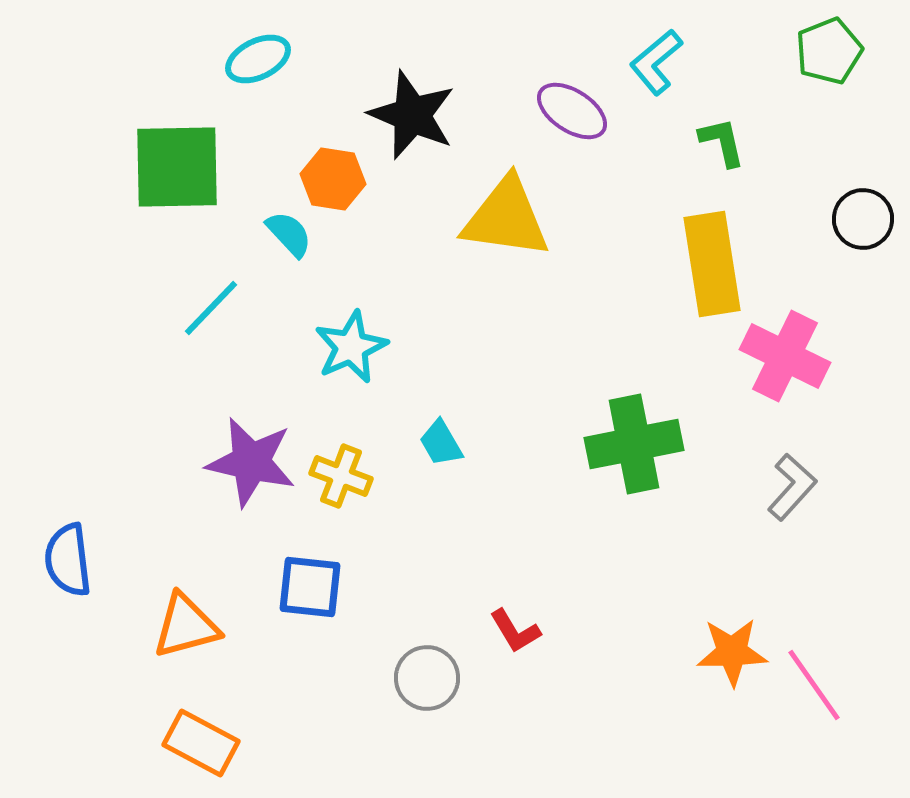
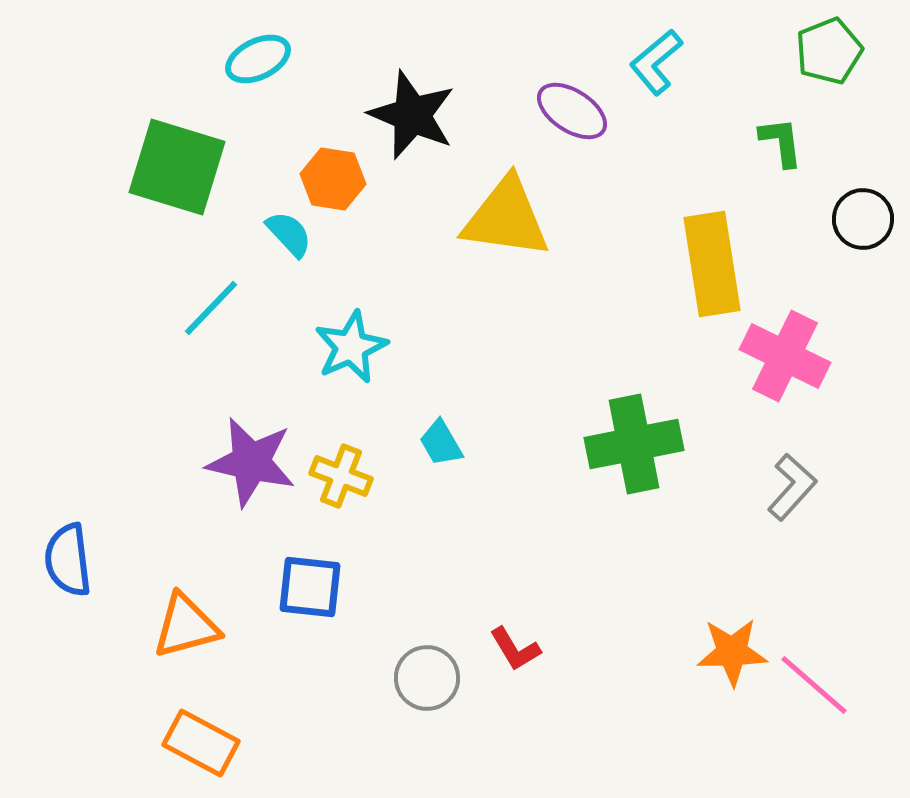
green L-shape: moved 59 px right; rotated 6 degrees clockwise
green square: rotated 18 degrees clockwise
red L-shape: moved 18 px down
pink line: rotated 14 degrees counterclockwise
